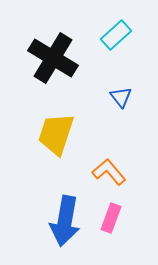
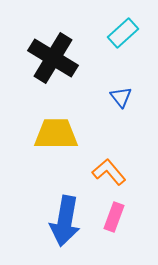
cyan rectangle: moved 7 px right, 2 px up
yellow trapezoid: rotated 72 degrees clockwise
pink rectangle: moved 3 px right, 1 px up
